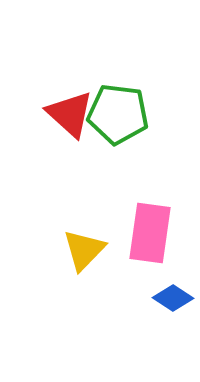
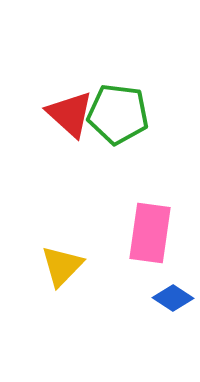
yellow triangle: moved 22 px left, 16 px down
